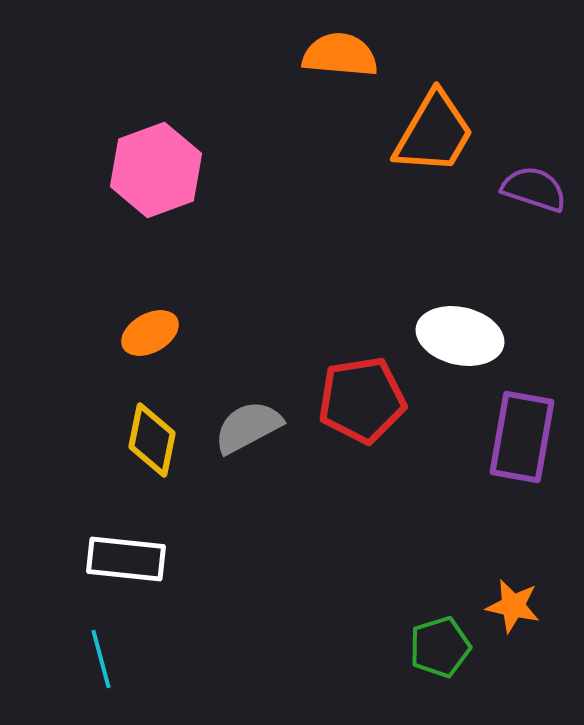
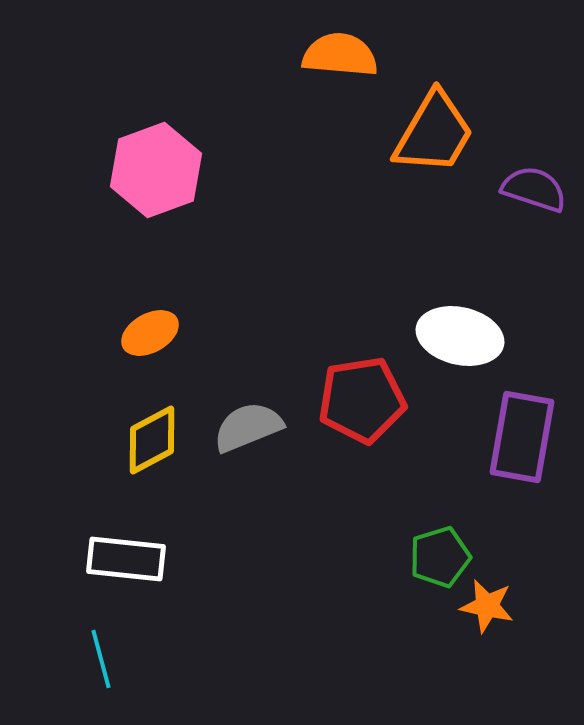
gray semicircle: rotated 6 degrees clockwise
yellow diamond: rotated 50 degrees clockwise
orange star: moved 26 px left
green pentagon: moved 90 px up
